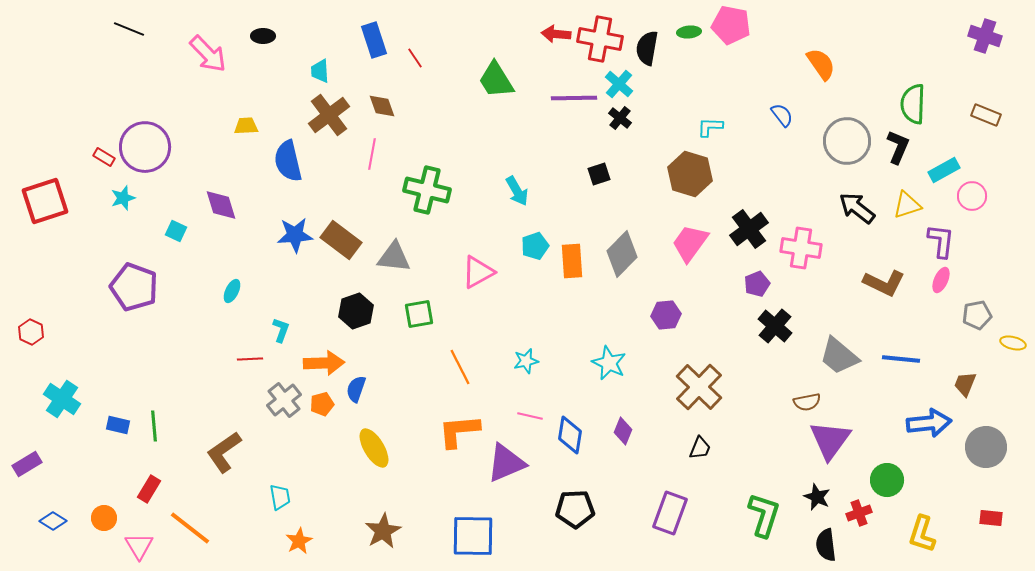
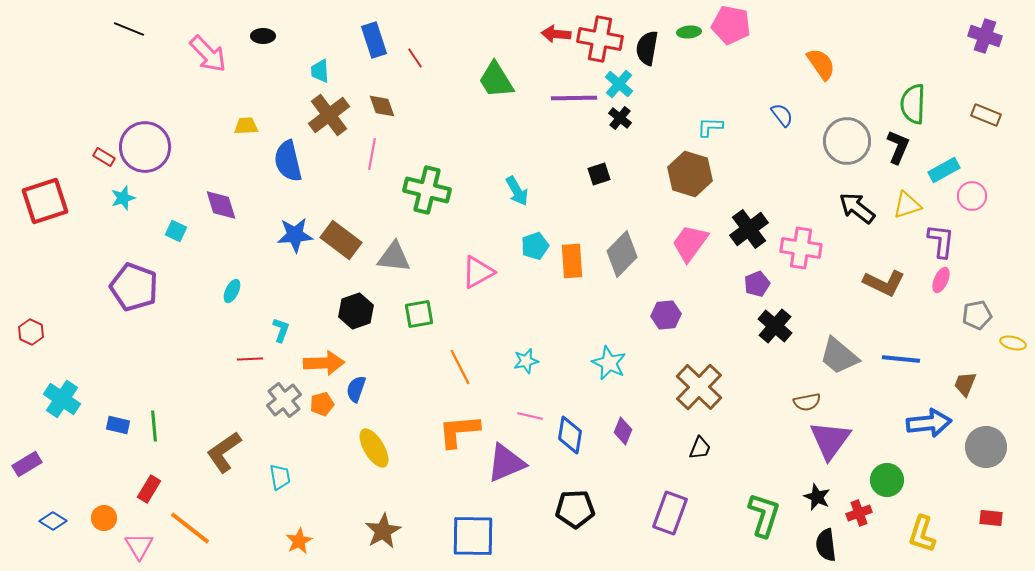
cyan trapezoid at (280, 497): moved 20 px up
